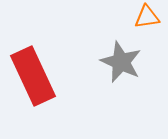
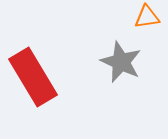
red rectangle: moved 1 px down; rotated 6 degrees counterclockwise
